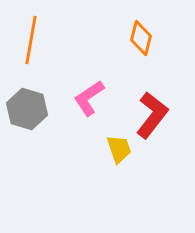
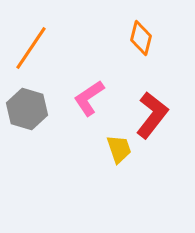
orange line: moved 8 px down; rotated 24 degrees clockwise
